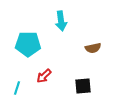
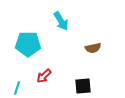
cyan arrow: rotated 24 degrees counterclockwise
